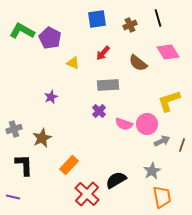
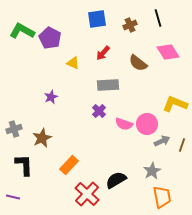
yellow L-shape: moved 6 px right, 3 px down; rotated 40 degrees clockwise
